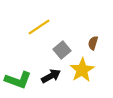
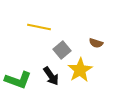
yellow line: rotated 45 degrees clockwise
brown semicircle: moved 3 px right; rotated 88 degrees counterclockwise
yellow star: moved 2 px left
black arrow: rotated 84 degrees clockwise
